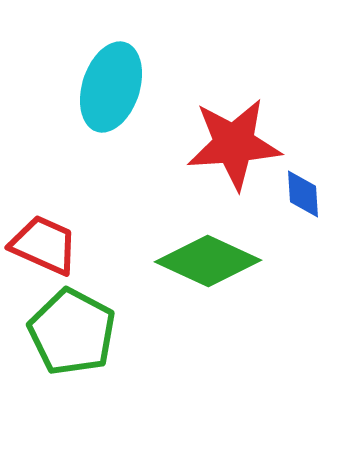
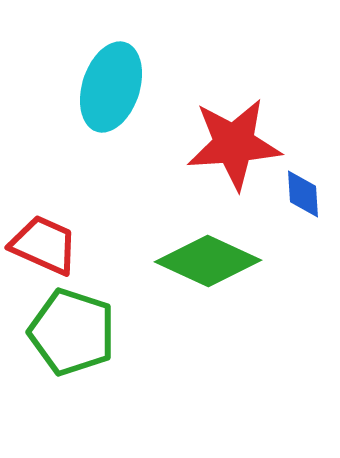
green pentagon: rotated 10 degrees counterclockwise
